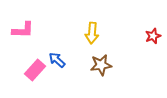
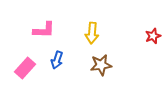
pink L-shape: moved 21 px right
blue arrow: rotated 114 degrees counterclockwise
pink rectangle: moved 10 px left, 2 px up
